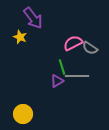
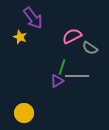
pink semicircle: moved 1 px left, 7 px up
green line: rotated 35 degrees clockwise
yellow circle: moved 1 px right, 1 px up
